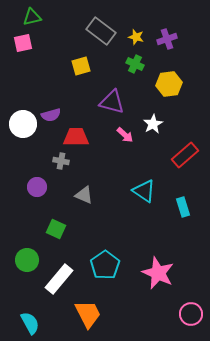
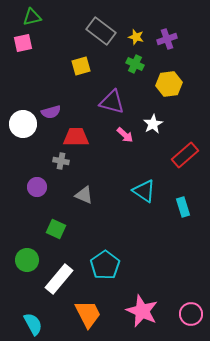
purple semicircle: moved 3 px up
pink star: moved 16 px left, 38 px down
cyan semicircle: moved 3 px right, 1 px down
